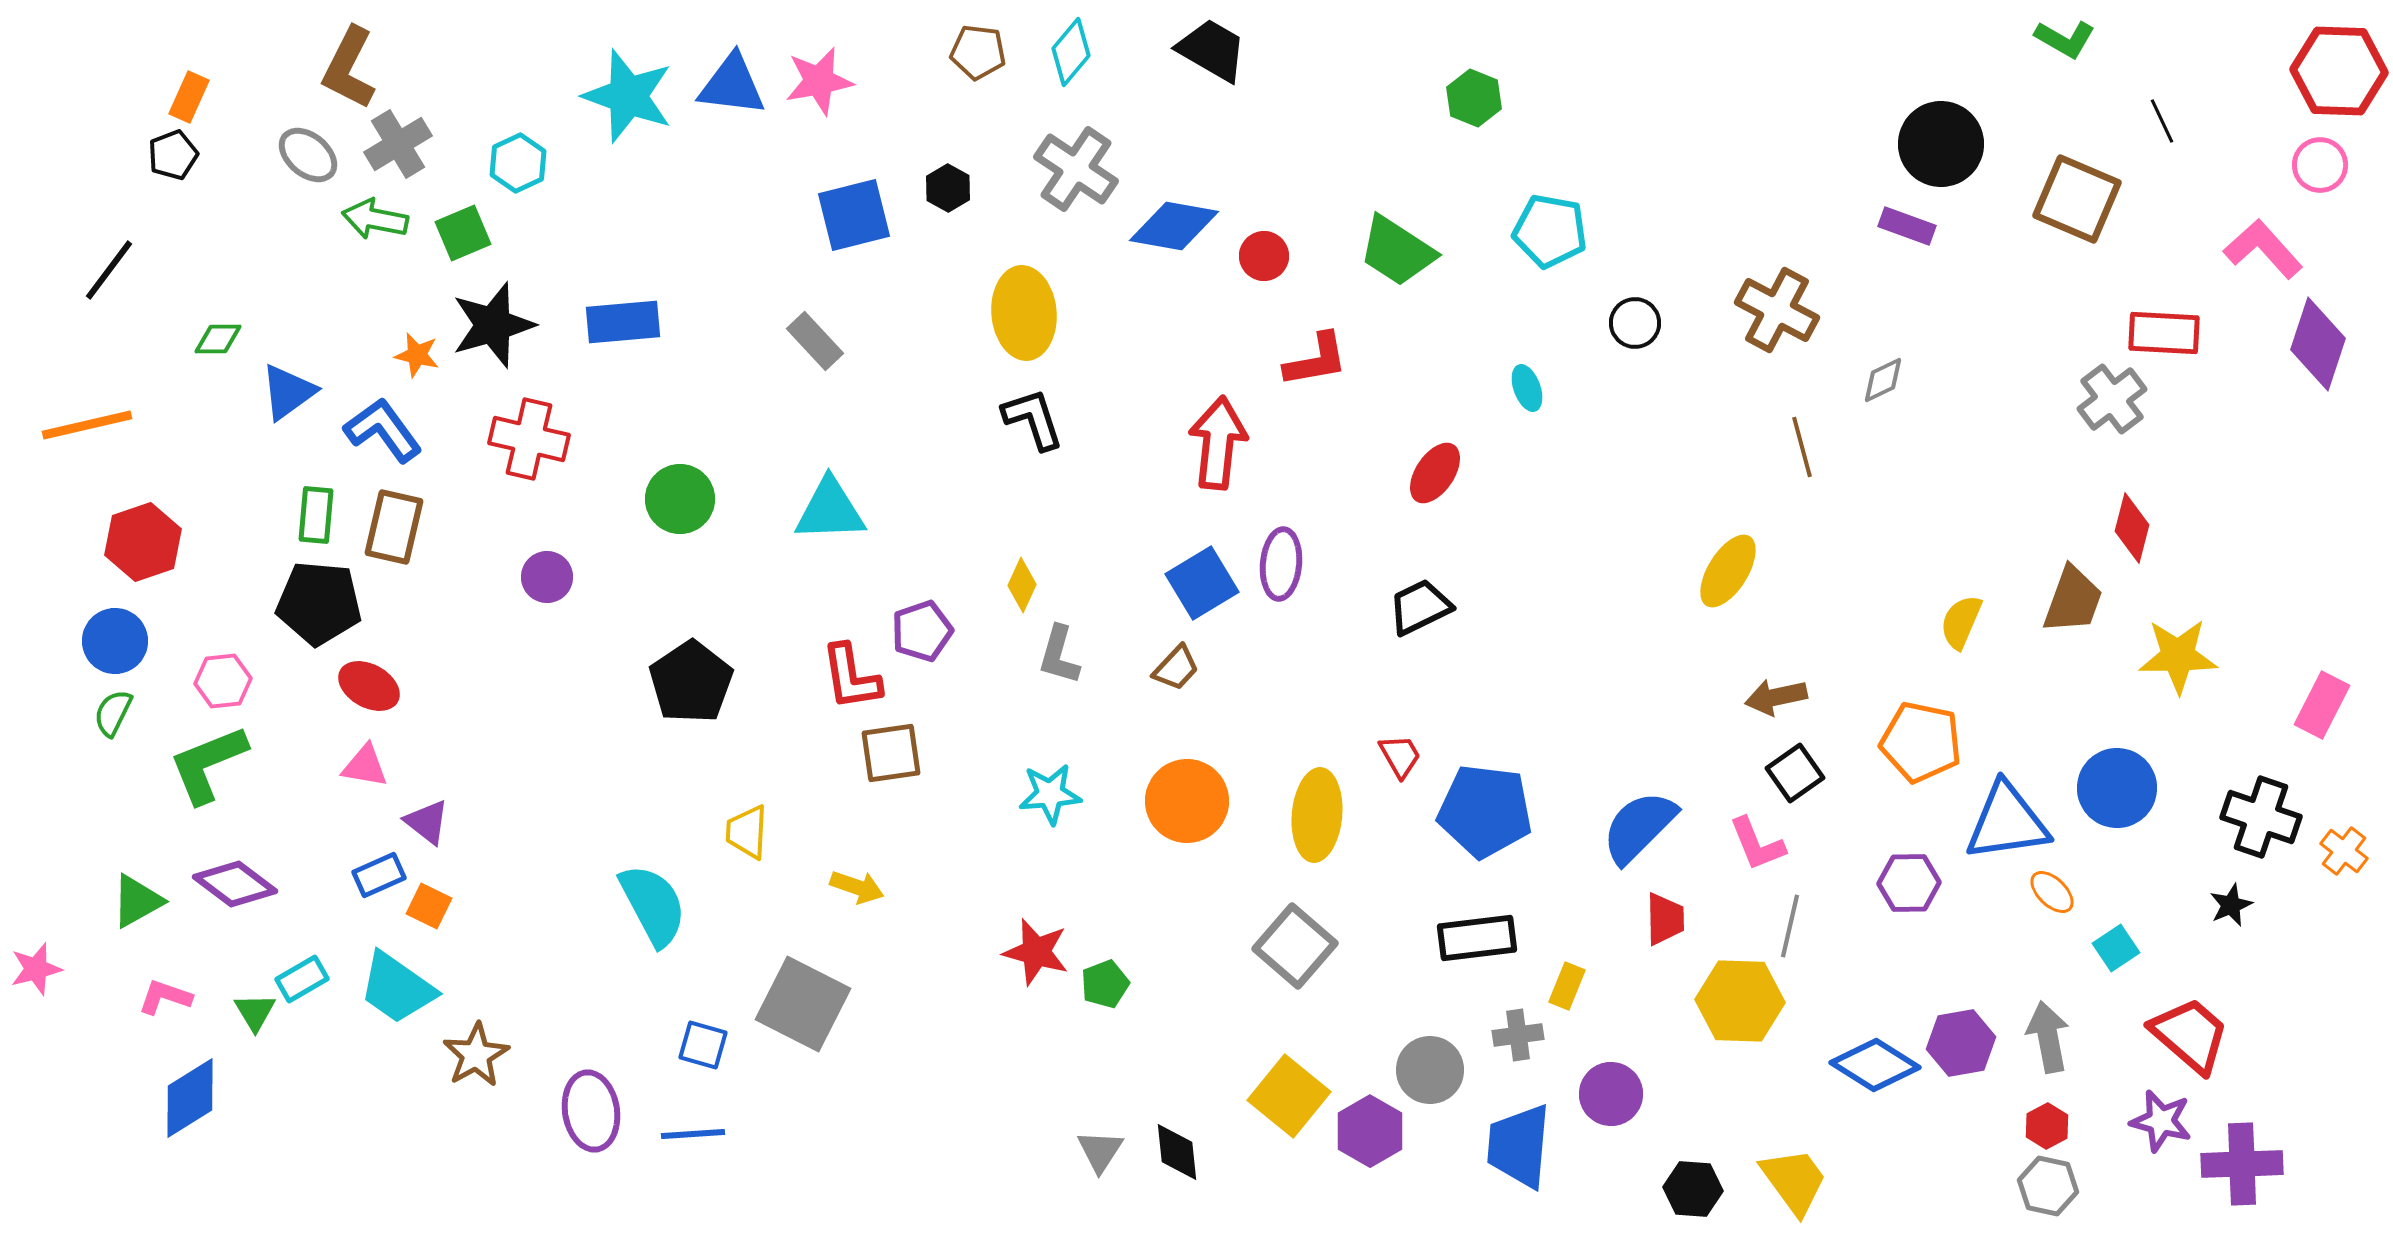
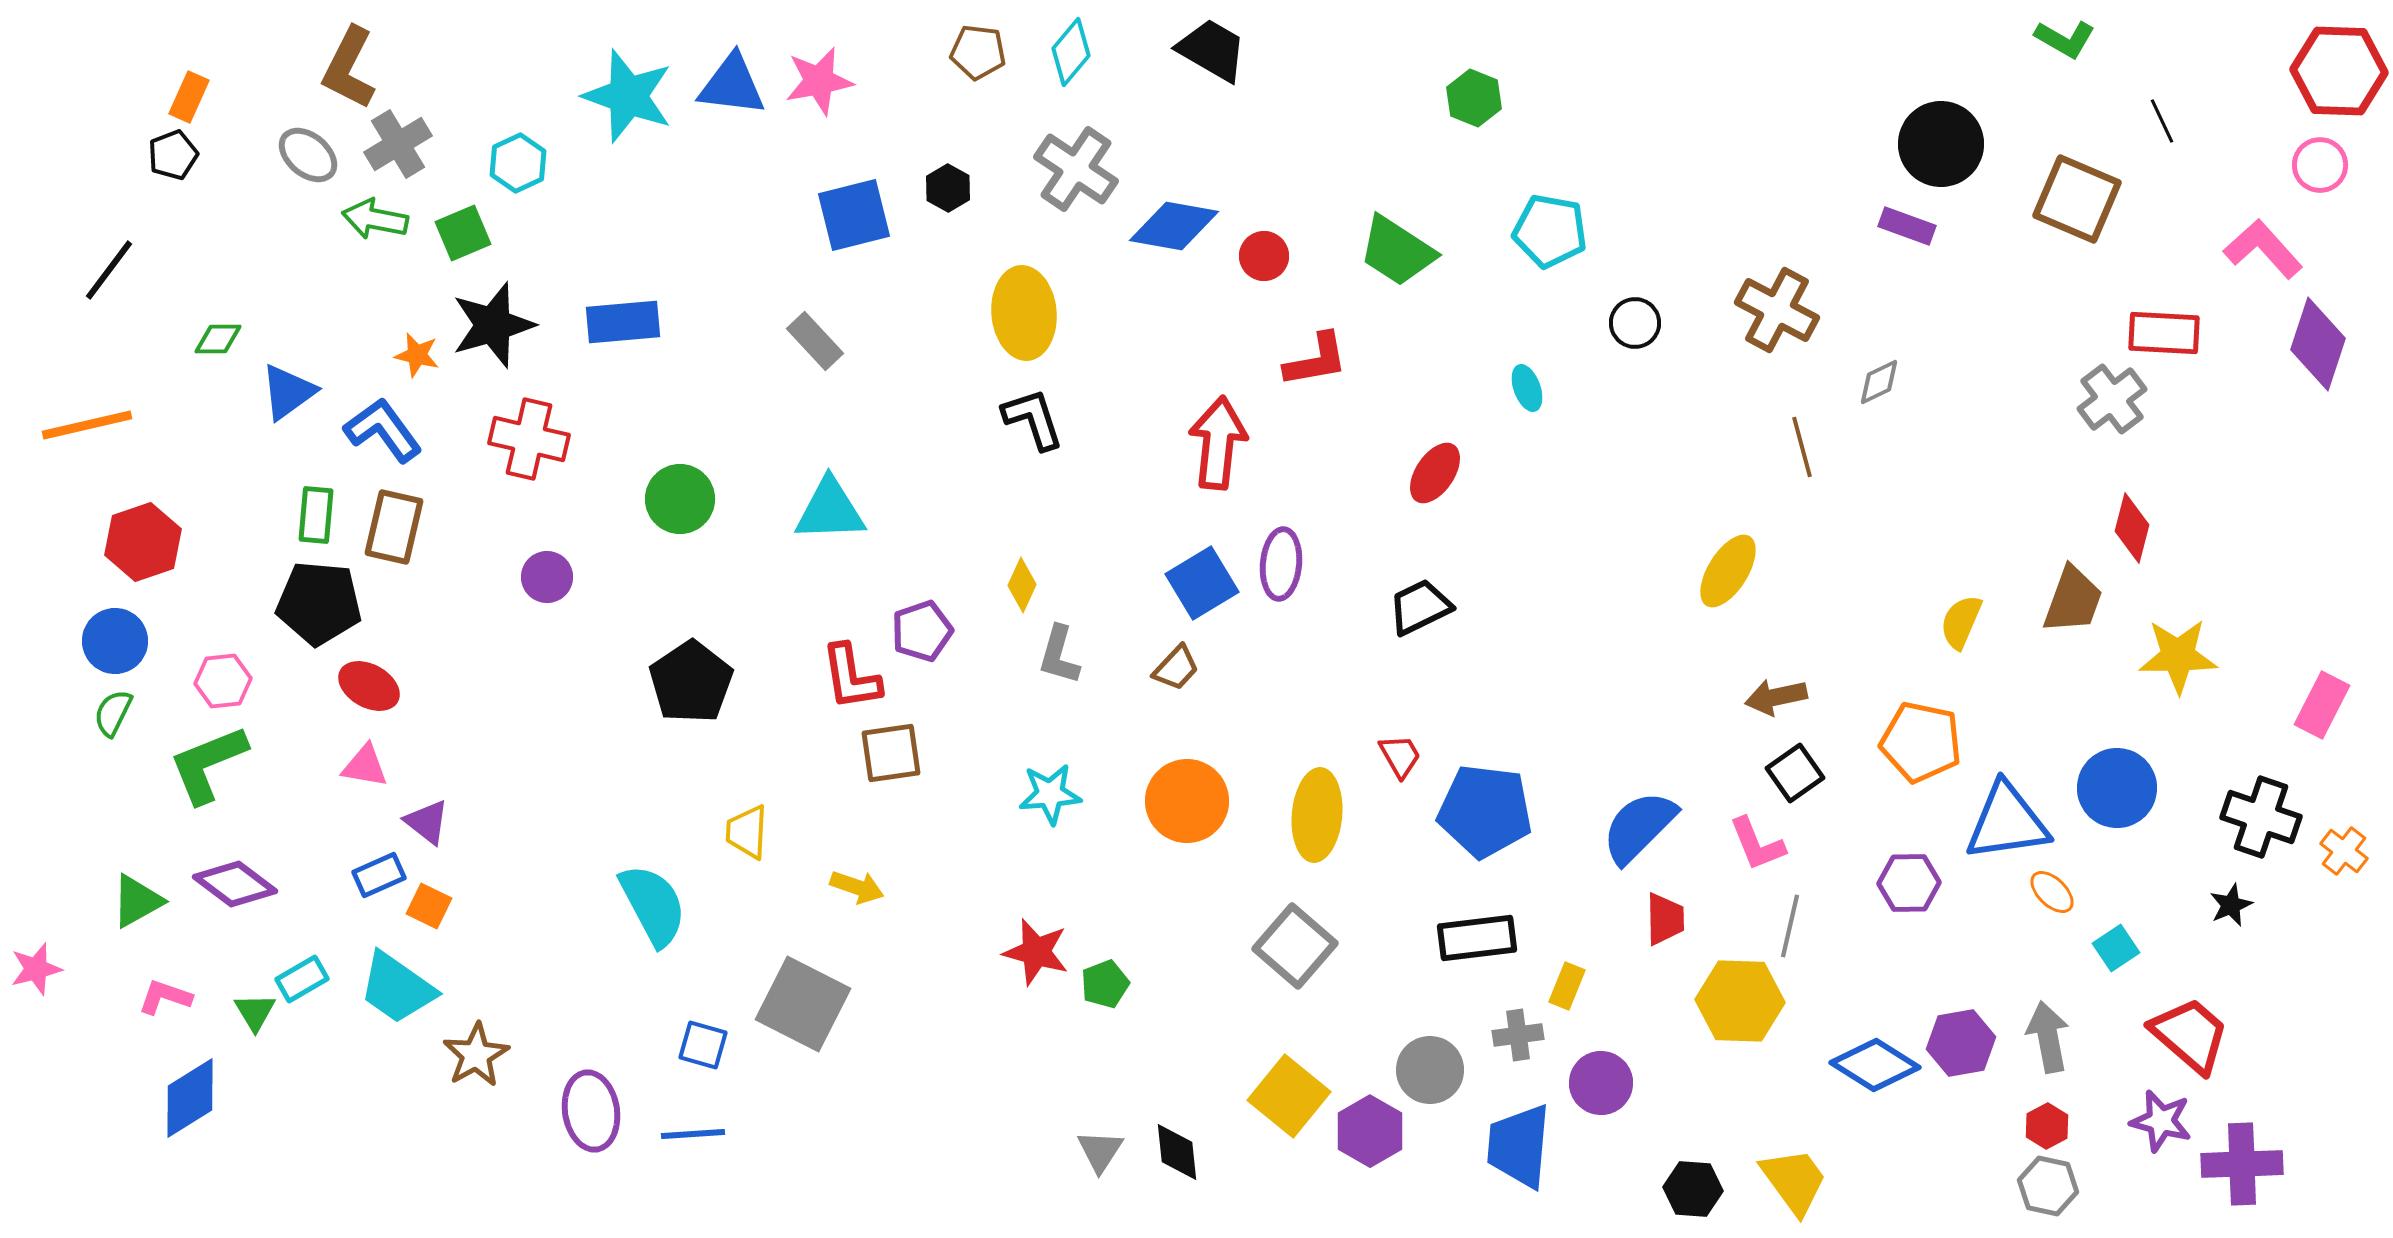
gray diamond at (1883, 380): moved 4 px left, 2 px down
purple circle at (1611, 1094): moved 10 px left, 11 px up
